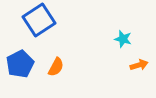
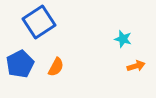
blue square: moved 2 px down
orange arrow: moved 3 px left, 1 px down
